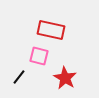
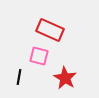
red rectangle: moved 1 px left; rotated 12 degrees clockwise
black line: rotated 28 degrees counterclockwise
